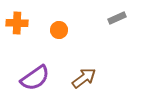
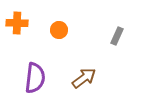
gray rectangle: moved 18 px down; rotated 42 degrees counterclockwise
purple semicircle: rotated 48 degrees counterclockwise
